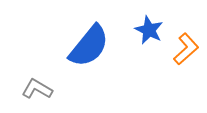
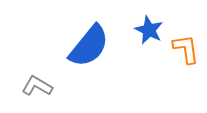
orange L-shape: rotated 56 degrees counterclockwise
gray L-shape: moved 3 px up
